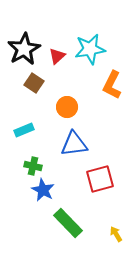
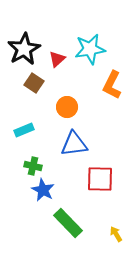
red triangle: moved 3 px down
red square: rotated 16 degrees clockwise
